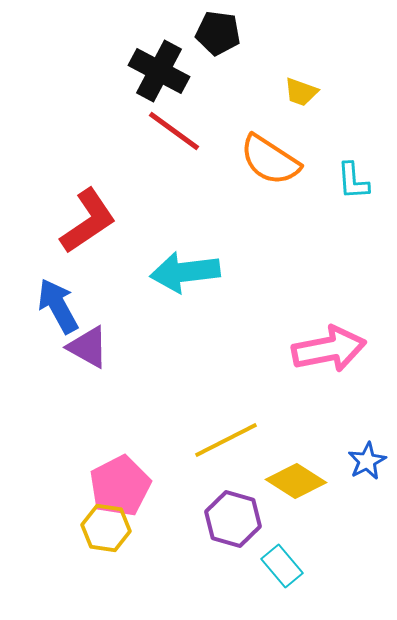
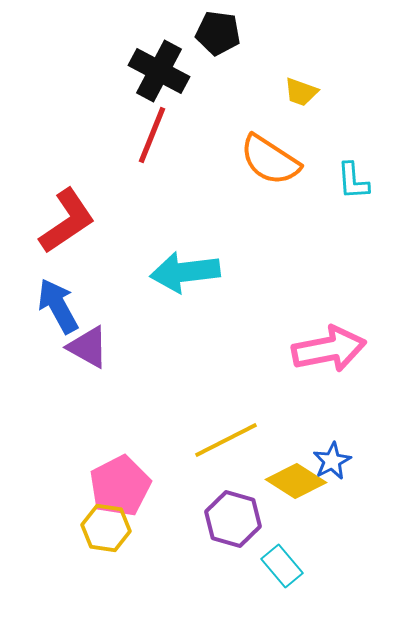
red line: moved 22 px left, 4 px down; rotated 76 degrees clockwise
red L-shape: moved 21 px left
blue star: moved 35 px left
